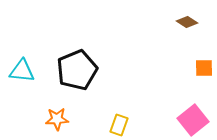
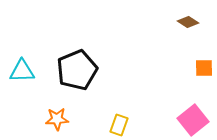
brown diamond: moved 1 px right
cyan triangle: rotated 8 degrees counterclockwise
